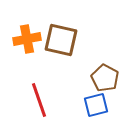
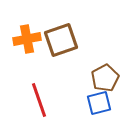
brown square: rotated 32 degrees counterclockwise
brown pentagon: rotated 16 degrees clockwise
blue square: moved 3 px right, 2 px up
